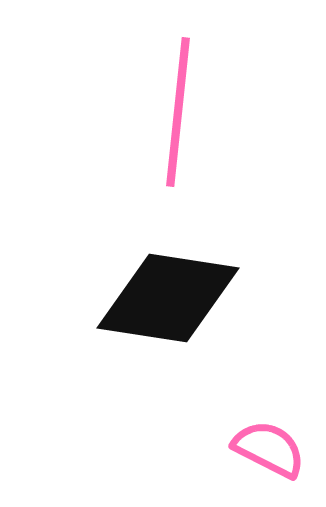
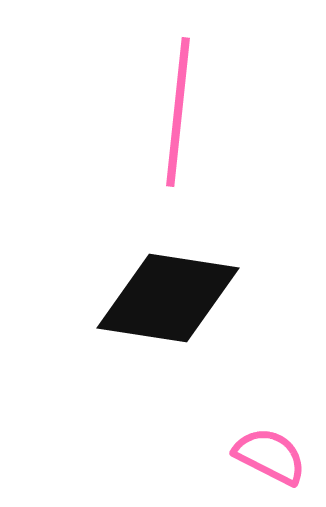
pink semicircle: moved 1 px right, 7 px down
